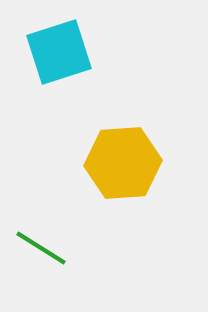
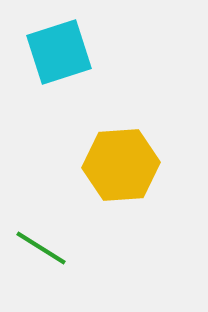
yellow hexagon: moved 2 px left, 2 px down
